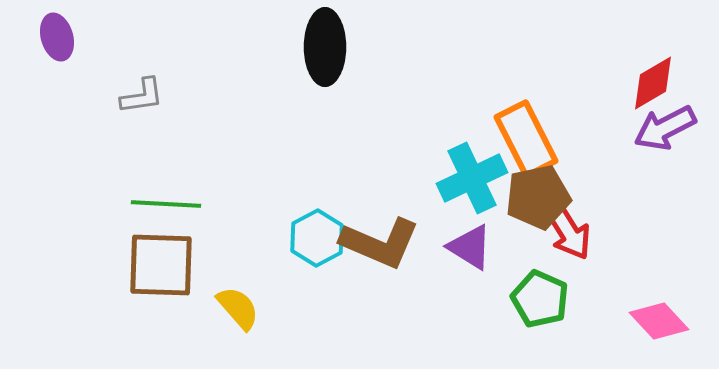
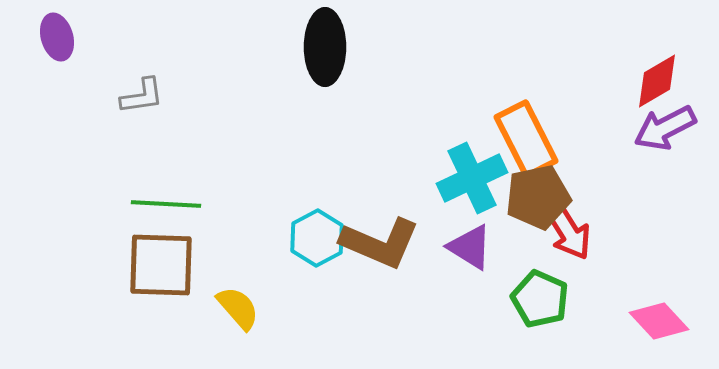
red diamond: moved 4 px right, 2 px up
